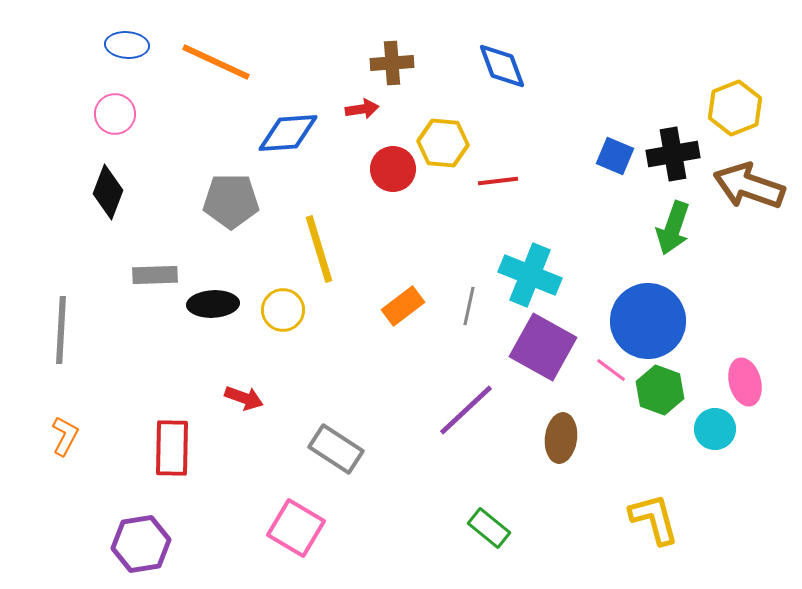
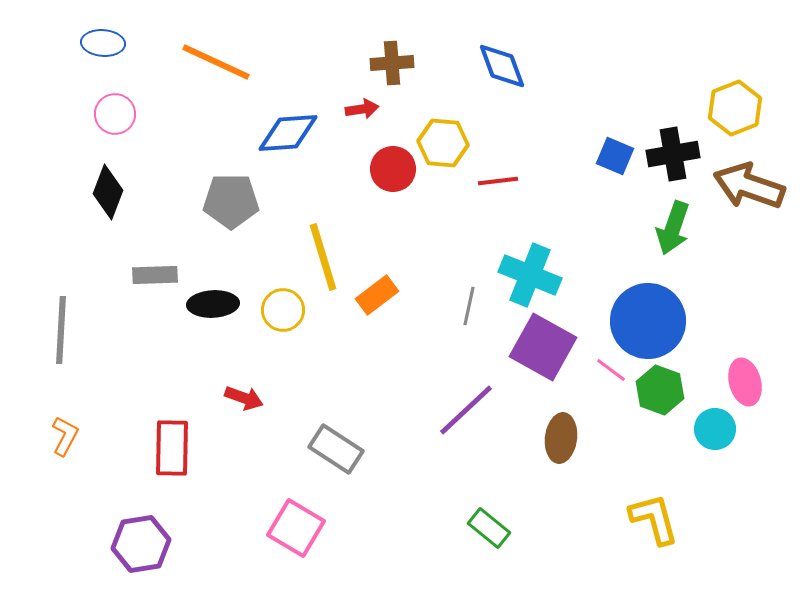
blue ellipse at (127, 45): moved 24 px left, 2 px up
yellow line at (319, 249): moved 4 px right, 8 px down
orange rectangle at (403, 306): moved 26 px left, 11 px up
